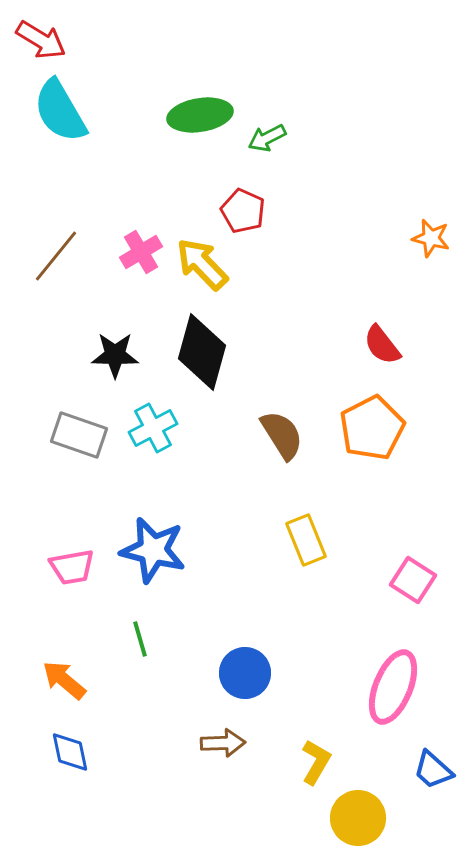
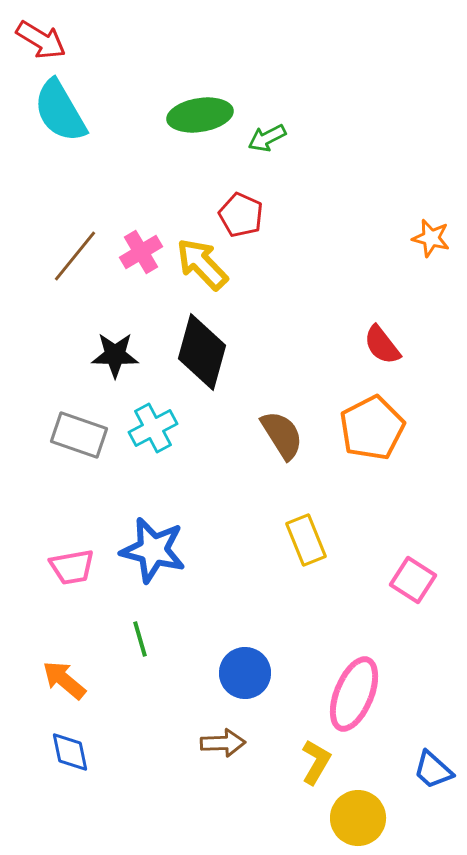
red pentagon: moved 2 px left, 4 px down
brown line: moved 19 px right
pink ellipse: moved 39 px left, 7 px down
